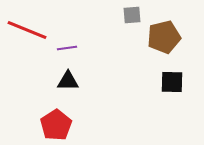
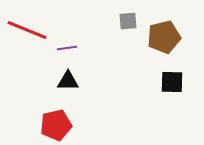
gray square: moved 4 px left, 6 px down
red pentagon: rotated 20 degrees clockwise
